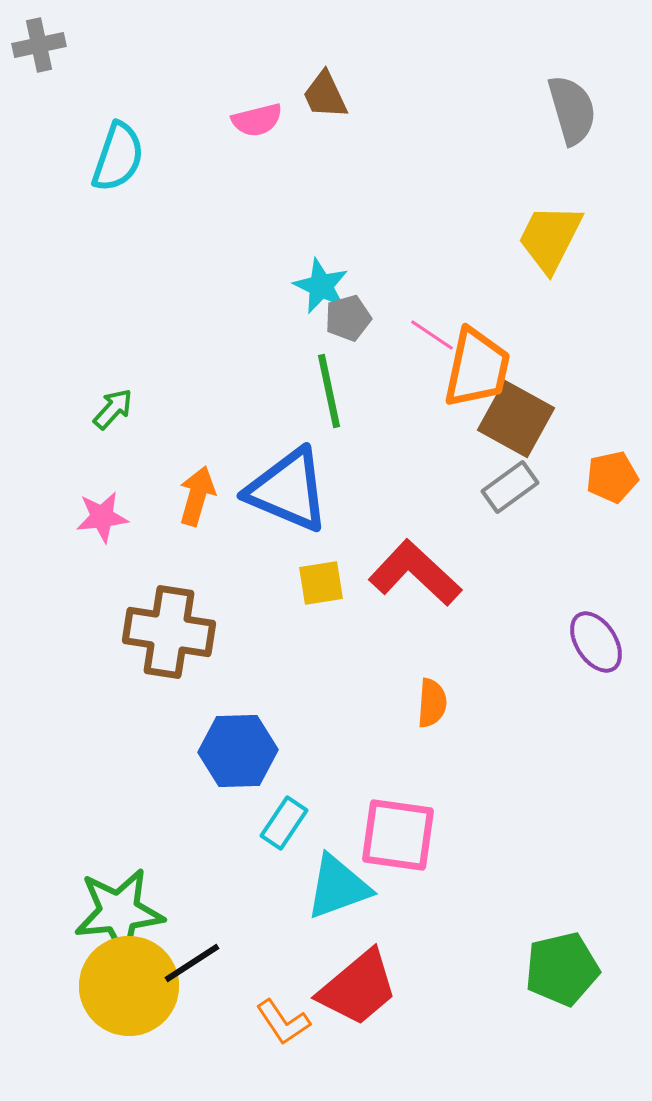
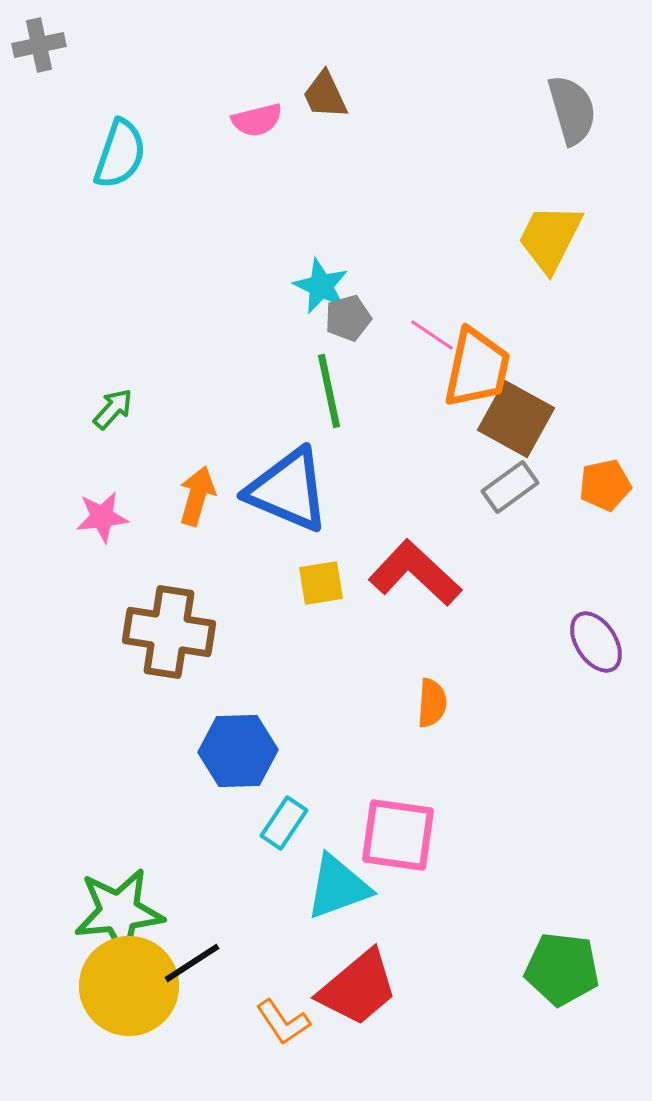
cyan semicircle: moved 2 px right, 3 px up
orange pentagon: moved 7 px left, 8 px down
green pentagon: rotated 20 degrees clockwise
